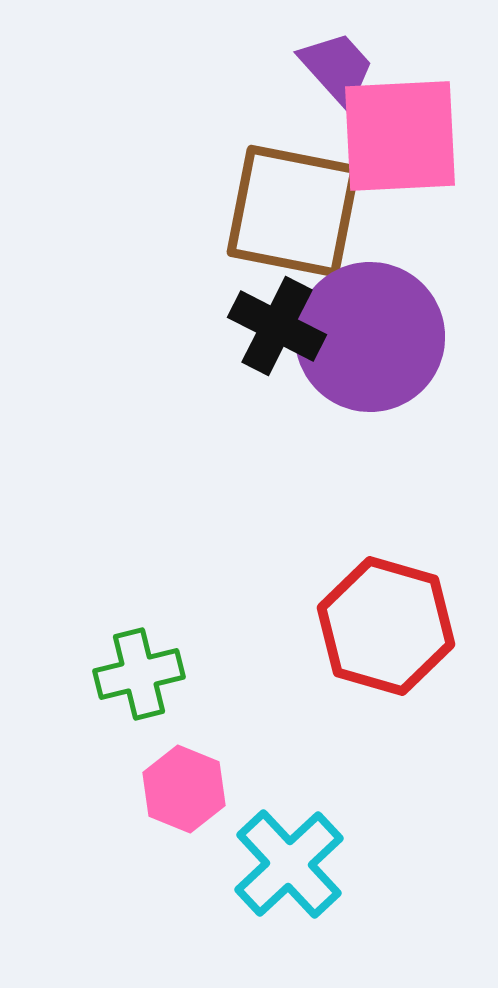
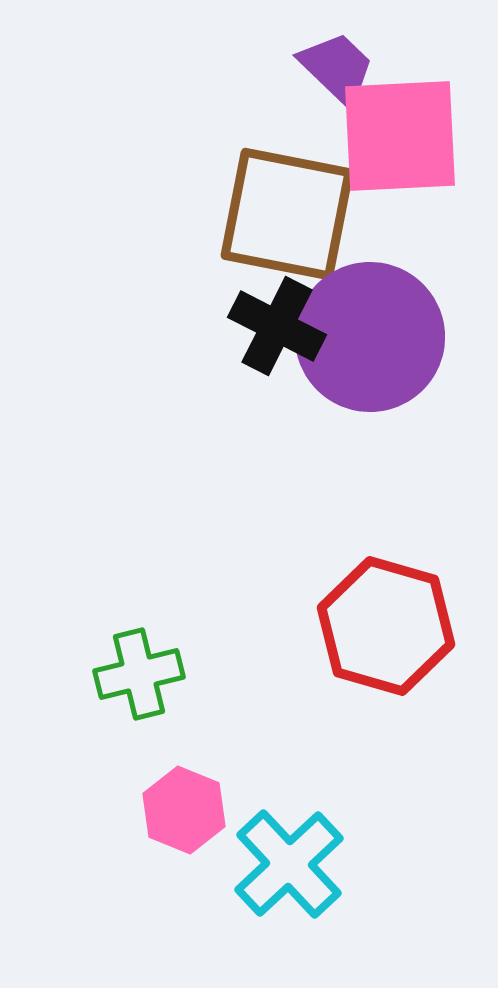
purple trapezoid: rotated 4 degrees counterclockwise
brown square: moved 6 px left, 3 px down
pink hexagon: moved 21 px down
